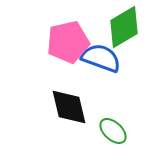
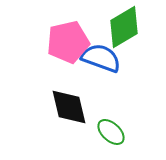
green ellipse: moved 2 px left, 1 px down
